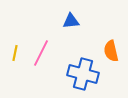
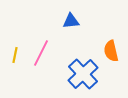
yellow line: moved 2 px down
blue cross: rotated 32 degrees clockwise
